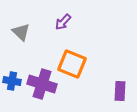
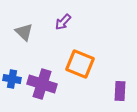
gray triangle: moved 3 px right
orange square: moved 8 px right
blue cross: moved 2 px up
